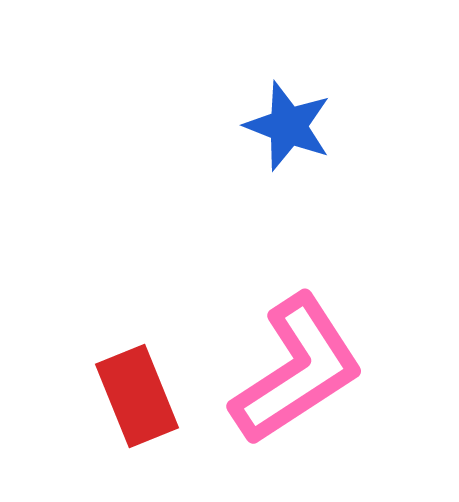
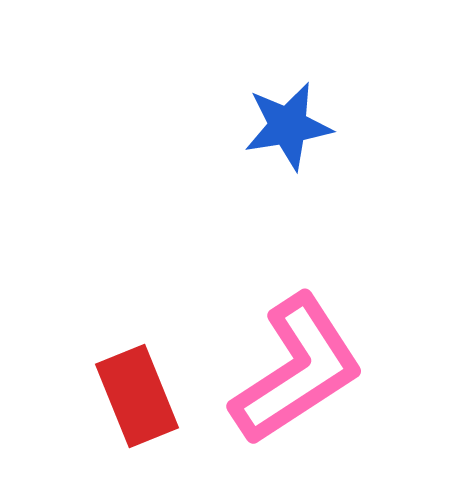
blue star: rotated 30 degrees counterclockwise
